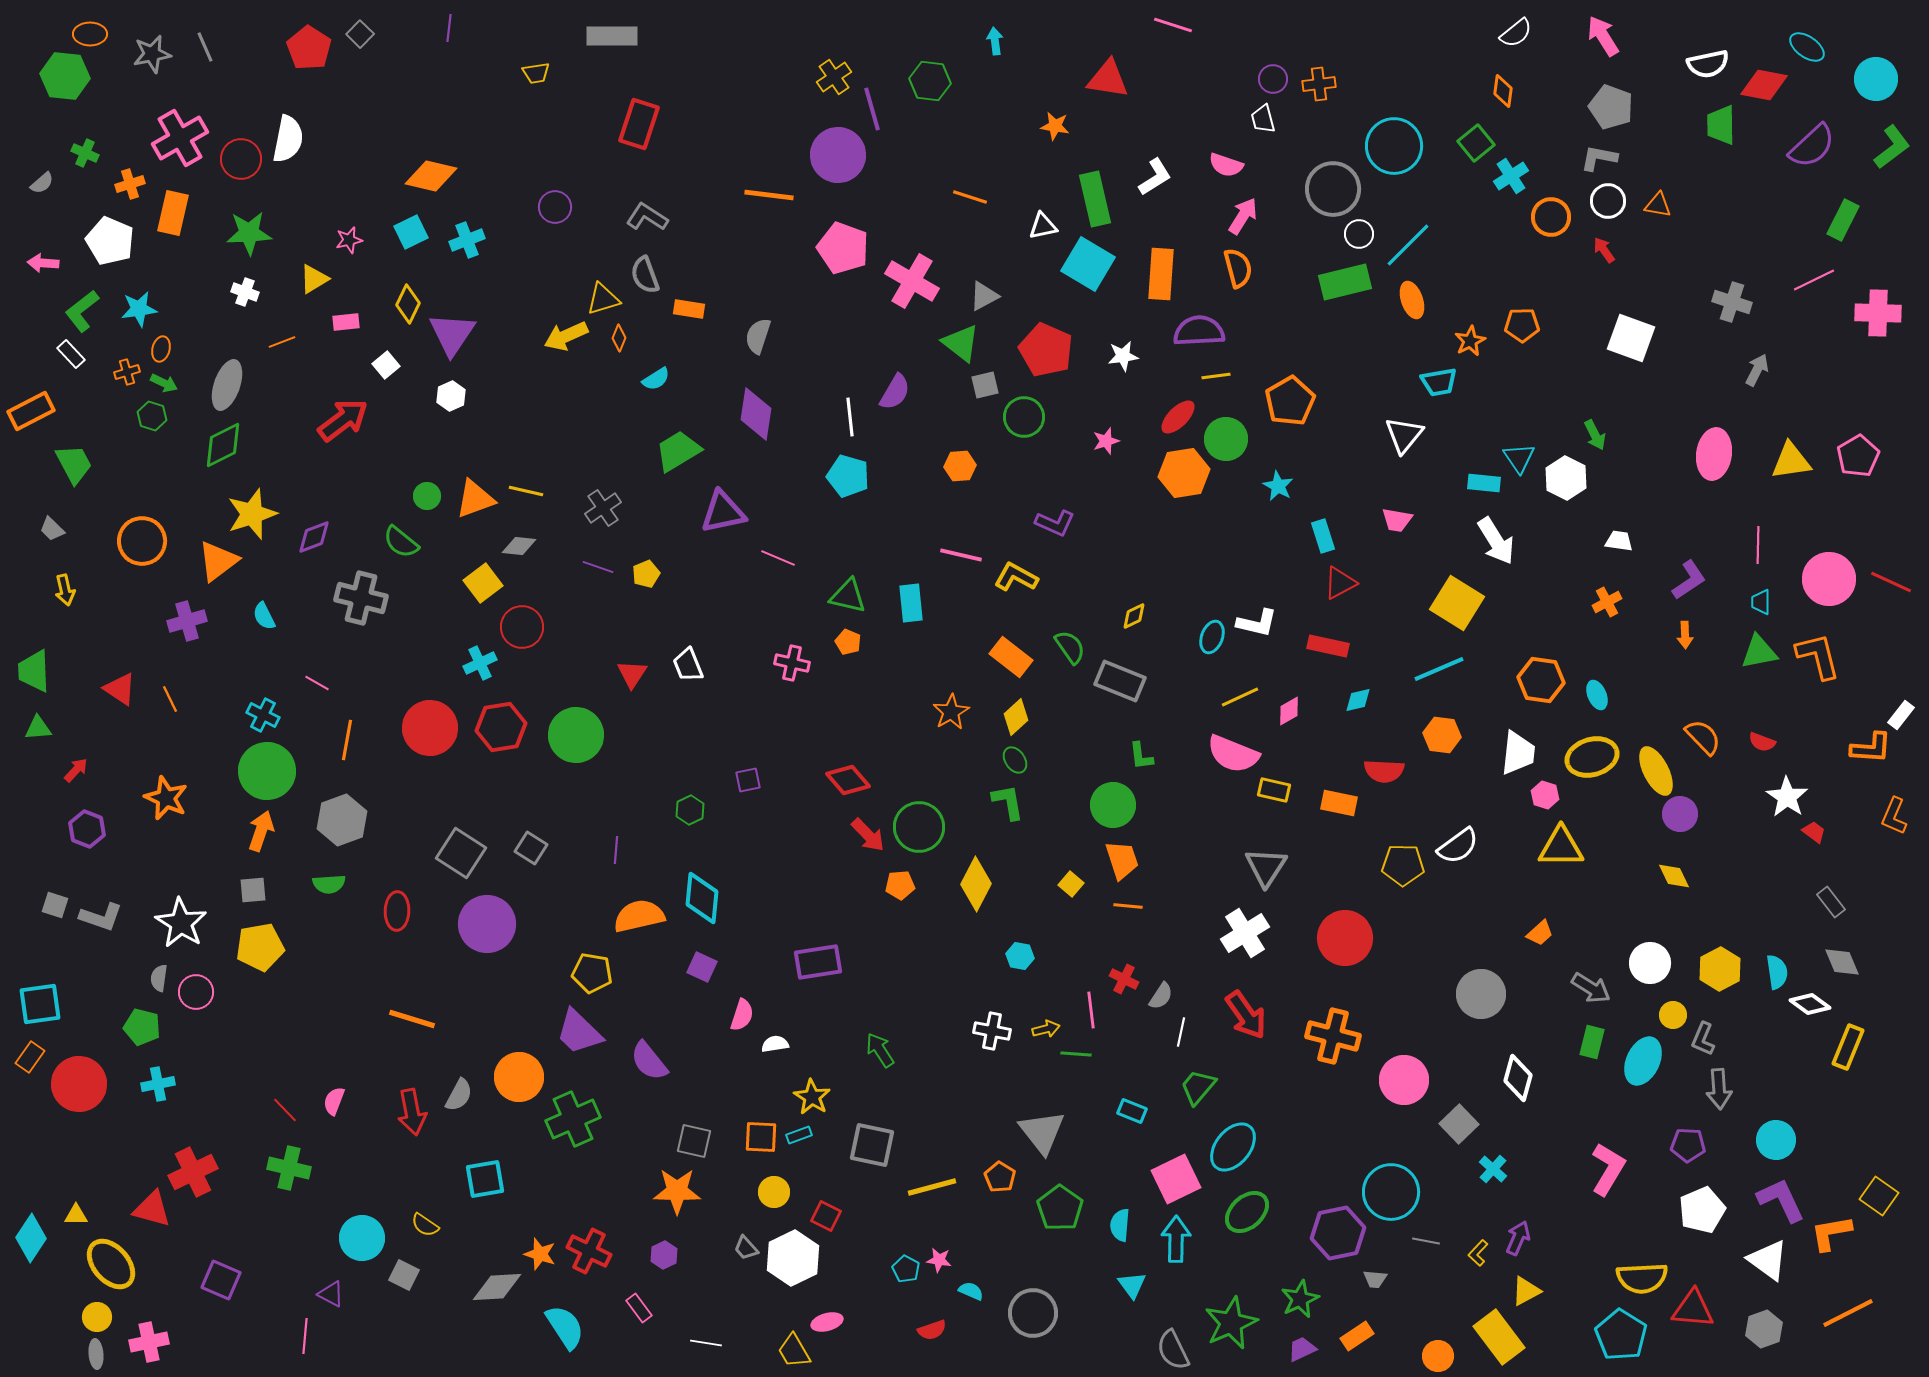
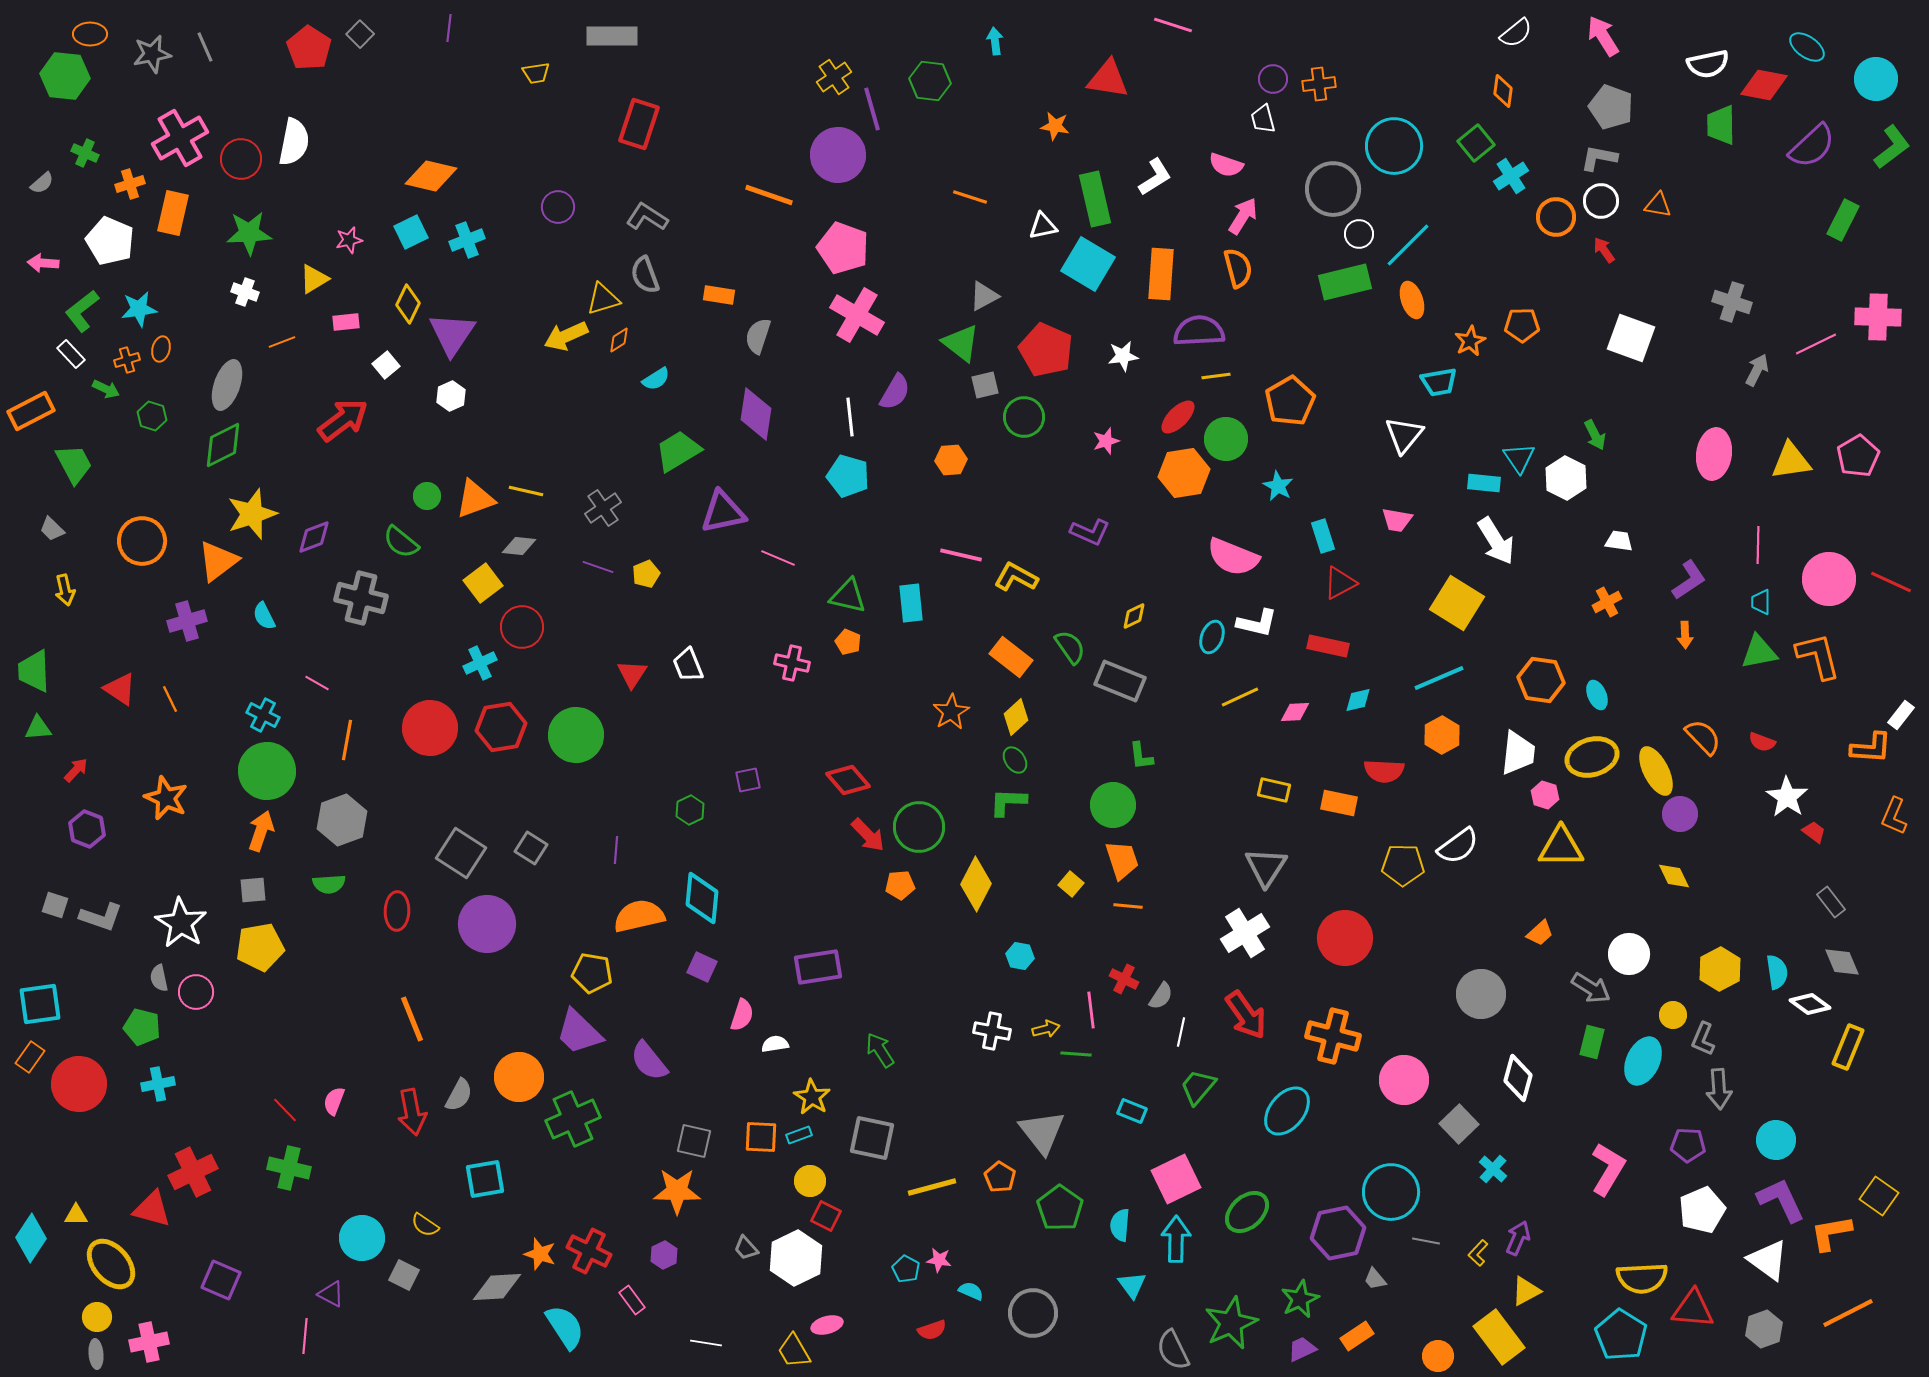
white semicircle at (288, 139): moved 6 px right, 3 px down
orange line at (769, 195): rotated 12 degrees clockwise
white circle at (1608, 201): moved 7 px left
purple circle at (555, 207): moved 3 px right
orange circle at (1551, 217): moved 5 px right
pink line at (1814, 280): moved 2 px right, 64 px down
pink cross at (912, 281): moved 55 px left, 34 px down
orange rectangle at (689, 309): moved 30 px right, 14 px up
pink cross at (1878, 313): moved 4 px down
orange diamond at (619, 338): moved 2 px down; rotated 36 degrees clockwise
orange cross at (127, 372): moved 12 px up
green arrow at (164, 383): moved 58 px left, 6 px down
orange hexagon at (960, 466): moved 9 px left, 6 px up
purple L-shape at (1055, 523): moved 35 px right, 9 px down
cyan line at (1439, 669): moved 9 px down
pink diamond at (1289, 711): moved 6 px right, 1 px down; rotated 28 degrees clockwise
orange hexagon at (1442, 735): rotated 24 degrees clockwise
pink semicircle at (1233, 754): moved 197 px up
green L-shape at (1008, 802): rotated 78 degrees counterclockwise
purple rectangle at (818, 962): moved 5 px down
white circle at (1650, 963): moved 21 px left, 9 px up
gray semicircle at (159, 978): rotated 20 degrees counterclockwise
orange line at (412, 1019): rotated 51 degrees clockwise
gray square at (872, 1145): moved 7 px up
cyan ellipse at (1233, 1147): moved 54 px right, 36 px up
yellow circle at (774, 1192): moved 36 px right, 11 px up
white hexagon at (793, 1258): moved 3 px right
gray trapezoid at (1375, 1279): rotated 45 degrees clockwise
pink rectangle at (639, 1308): moved 7 px left, 8 px up
pink ellipse at (827, 1322): moved 3 px down
